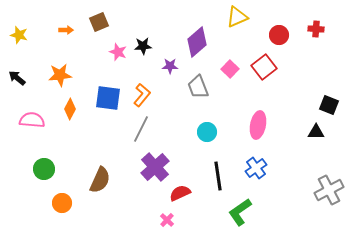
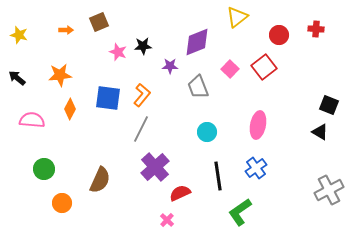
yellow triangle: rotated 15 degrees counterclockwise
purple diamond: rotated 20 degrees clockwise
black triangle: moved 4 px right; rotated 30 degrees clockwise
